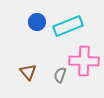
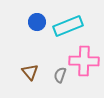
brown triangle: moved 2 px right
